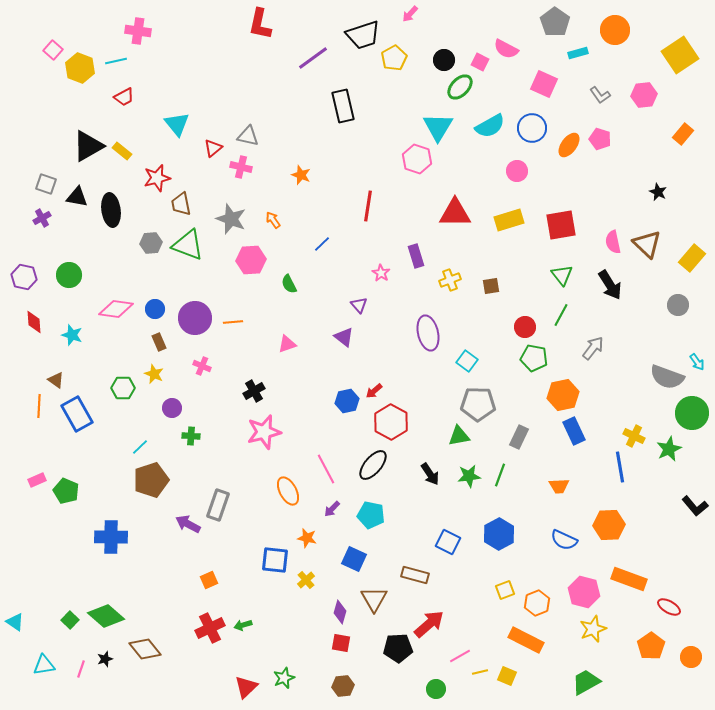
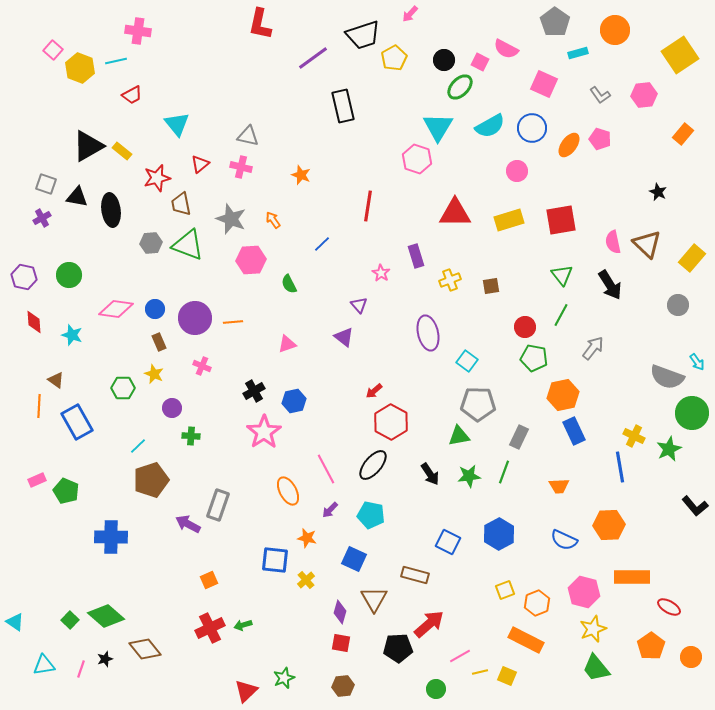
red trapezoid at (124, 97): moved 8 px right, 2 px up
red triangle at (213, 148): moved 13 px left, 16 px down
red square at (561, 225): moved 5 px up
blue hexagon at (347, 401): moved 53 px left
blue rectangle at (77, 414): moved 8 px down
pink star at (264, 432): rotated 20 degrees counterclockwise
cyan line at (140, 447): moved 2 px left, 1 px up
green line at (500, 475): moved 4 px right, 3 px up
purple arrow at (332, 509): moved 2 px left, 1 px down
orange rectangle at (629, 579): moved 3 px right, 2 px up; rotated 20 degrees counterclockwise
green trapezoid at (586, 682): moved 10 px right, 14 px up; rotated 100 degrees counterclockwise
red triangle at (246, 687): moved 4 px down
